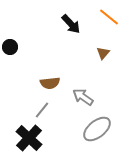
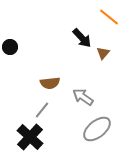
black arrow: moved 11 px right, 14 px down
black cross: moved 1 px right, 1 px up
